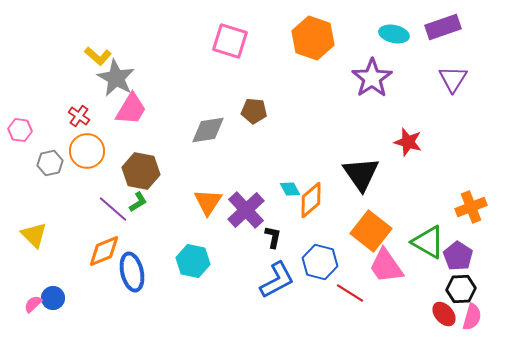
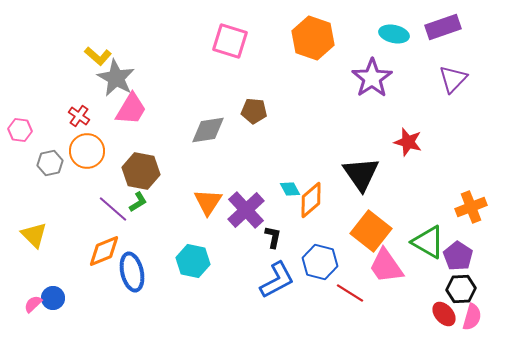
purple triangle at (453, 79): rotated 12 degrees clockwise
